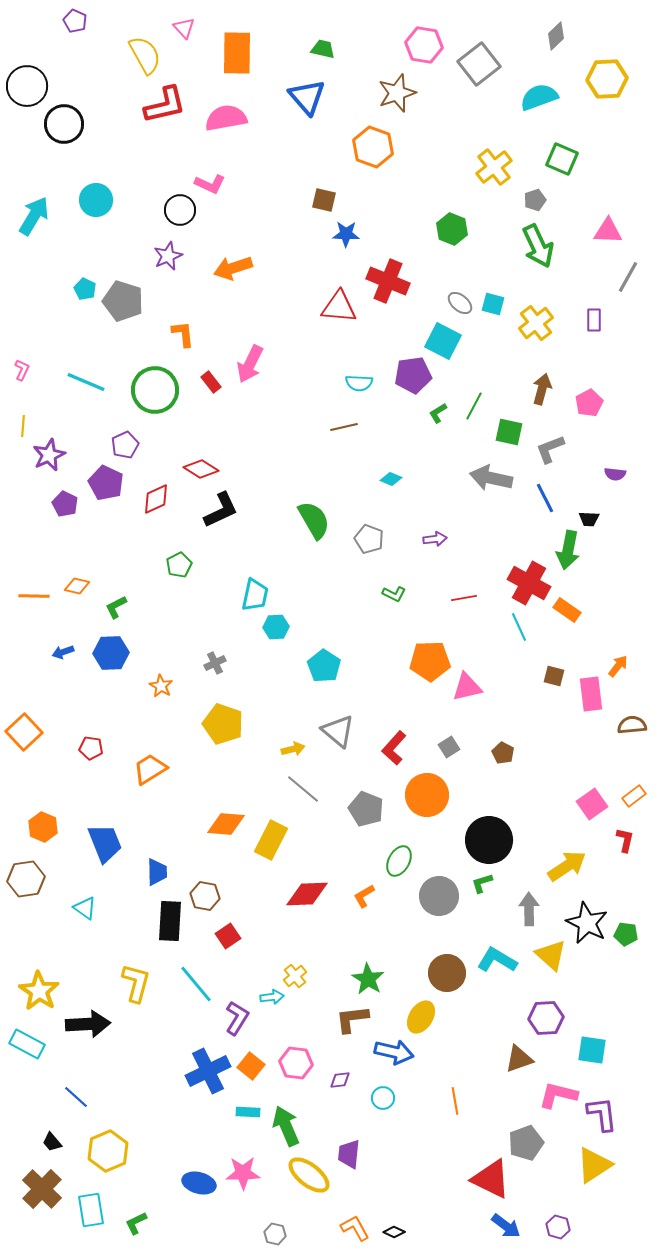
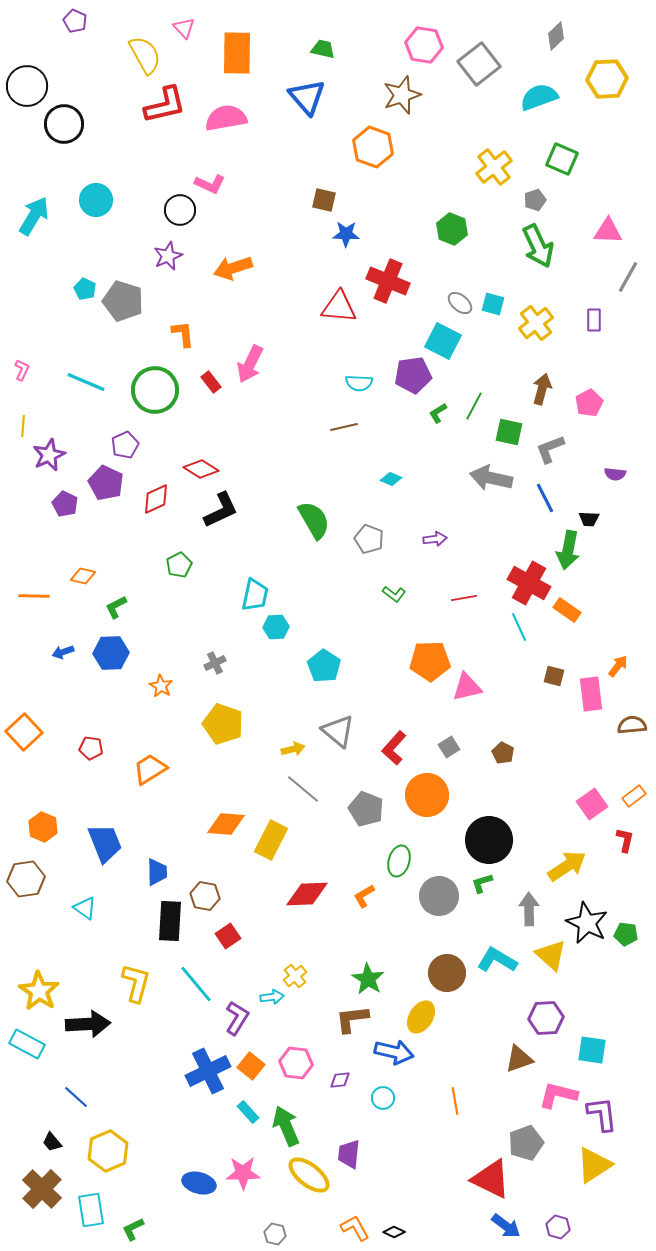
brown star at (397, 93): moved 5 px right, 2 px down
orange diamond at (77, 586): moved 6 px right, 10 px up
green L-shape at (394, 594): rotated 10 degrees clockwise
green ellipse at (399, 861): rotated 12 degrees counterclockwise
cyan rectangle at (248, 1112): rotated 45 degrees clockwise
green L-shape at (136, 1223): moved 3 px left, 6 px down
